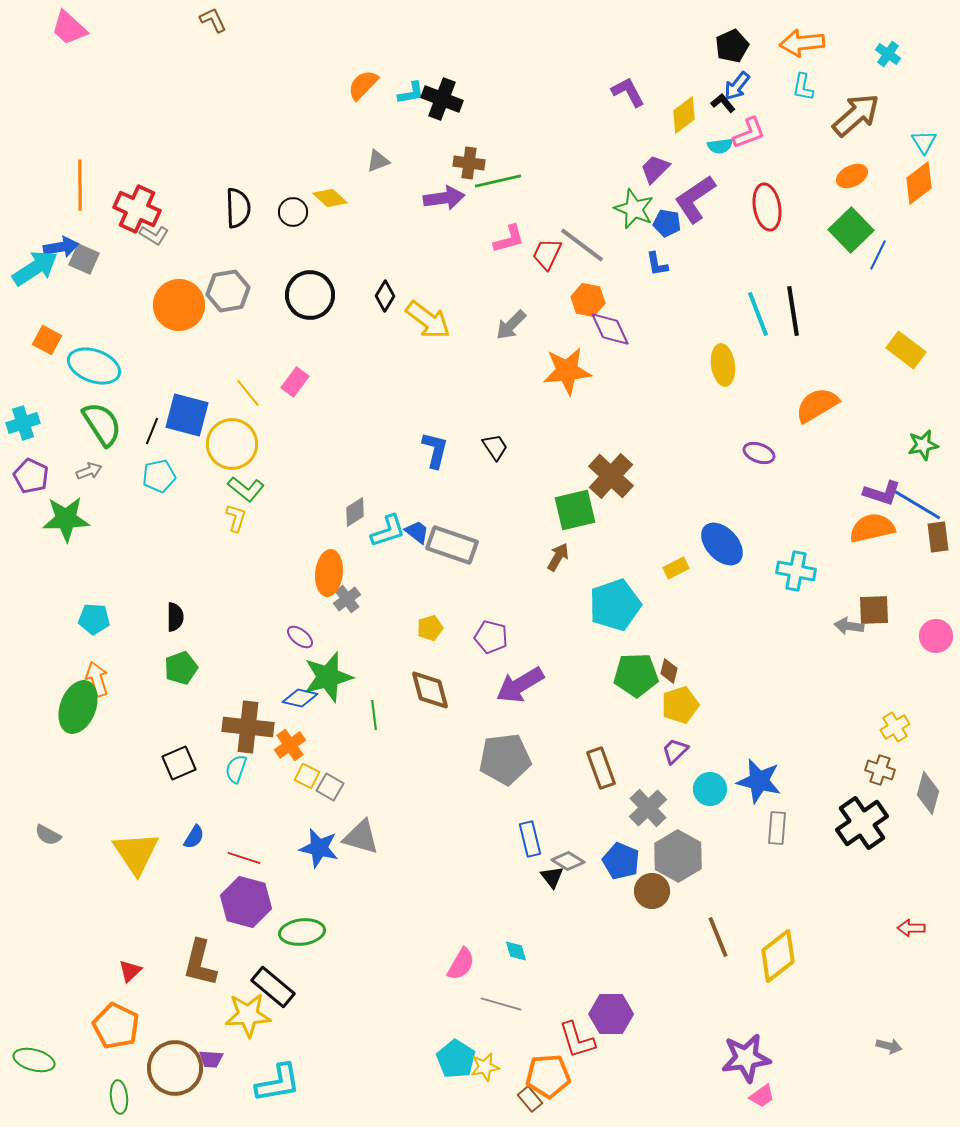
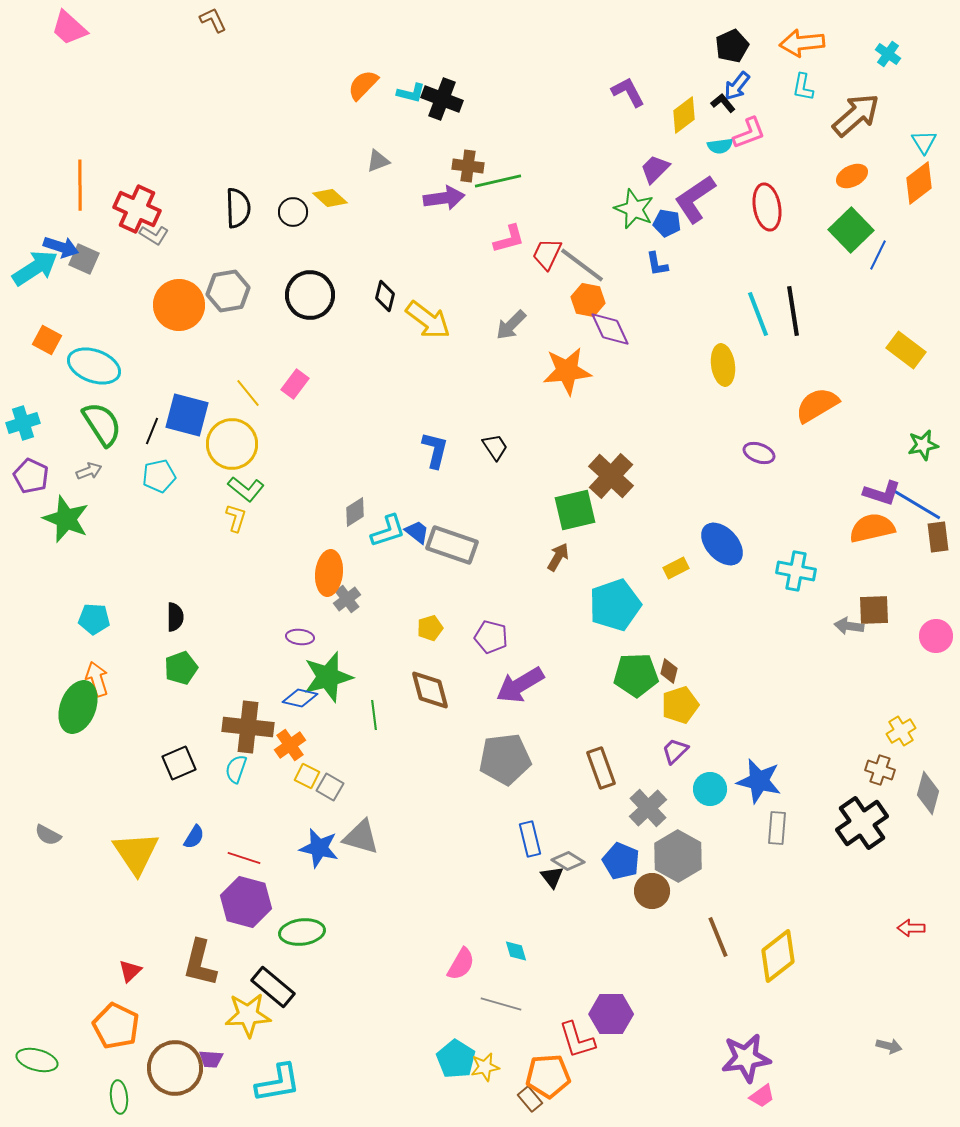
cyan L-shape at (411, 93): rotated 24 degrees clockwise
brown cross at (469, 163): moved 1 px left, 3 px down
gray line at (582, 245): moved 20 px down
blue arrow at (61, 247): rotated 28 degrees clockwise
black diamond at (385, 296): rotated 16 degrees counterclockwise
pink rectangle at (295, 382): moved 2 px down
green star at (66, 519): rotated 24 degrees clockwise
purple ellipse at (300, 637): rotated 32 degrees counterclockwise
yellow cross at (895, 727): moved 6 px right, 4 px down
green ellipse at (34, 1060): moved 3 px right
